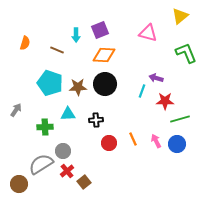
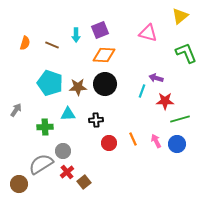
brown line: moved 5 px left, 5 px up
red cross: moved 1 px down
